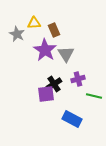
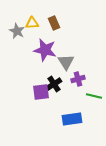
yellow triangle: moved 2 px left
brown rectangle: moved 7 px up
gray star: moved 3 px up
purple star: rotated 20 degrees counterclockwise
gray triangle: moved 8 px down
purple square: moved 5 px left, 2 px up
blue rectangle: rotated 36 degrees counterclockwise
